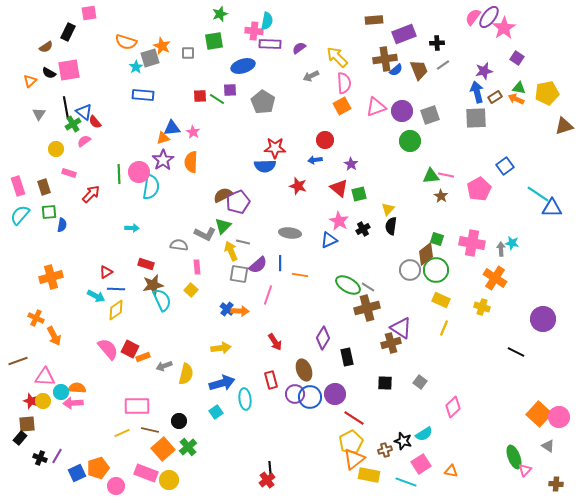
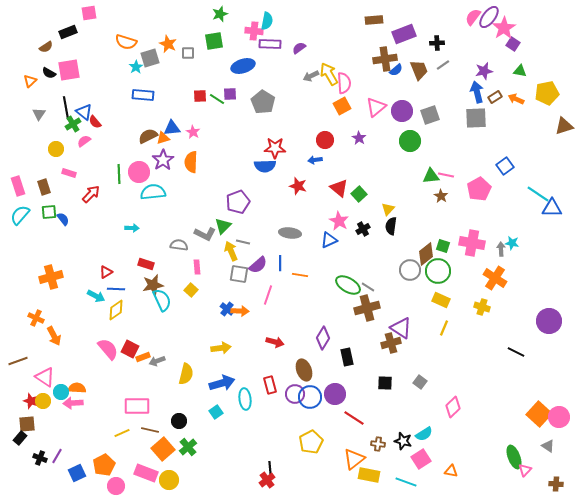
black rectangle at (68, 32): rotated 42 degrees clockwise
orange star at (162, 46): moved 6 px right, 2 px up
yellow arrow at (337, 57): moved 8 px left, 17 px down; rotated 15 degrees clockwise
purple square at (517, 58): moved 4 px left, 14 px up
green triangle at (519, 88): moved 1 px right, 17 px up
purple square at (230, 90): moved 4 px down
pink triangle at (376, 107): rotated 20 degrees counterclockwise
purple star at (351, 164): moved 8 px right, 26 px up
cyan semicircle at (151, 187): moved 2 px right, 5 px down; rotated 105 degrees counterclockwise
green square at (359, 194): rotated 28 degrees counterclockwise
brown semicircle at (223, 195): moved 75 px left, 59 px up
blue semicircle at (62, 225): moved 1 px right, 6 px up; rotated 48 degrees counterclockwise
green square at (437, 239): moved 6 px right, 7 px down
green circle at (436, 270): moved 2 px right, 1 px down
purple circle at (543, 319): moved 6 px right, 2 px down
red arrow at (275, 342): rotated 42 degrees counterclockwise
gray arrow at (164, 366): moved 7 px left, 5 px up
pink triangle at (45, 377): rotated 30 degrees clockwise
red rectangle at (271, 380): moved 1 px left, 5 px down
yellow pentagon at (351, 442): moved 40 px left
brown cross at (385, 450): moved 7 px left, 6 px up; rotated 24 degrees clockwise
pink square at (421, 464): moved 5 px up
orange pentagon at (98, 468): moved 6 px right, 3 px up; rotated 10 degrees counterclockwise
